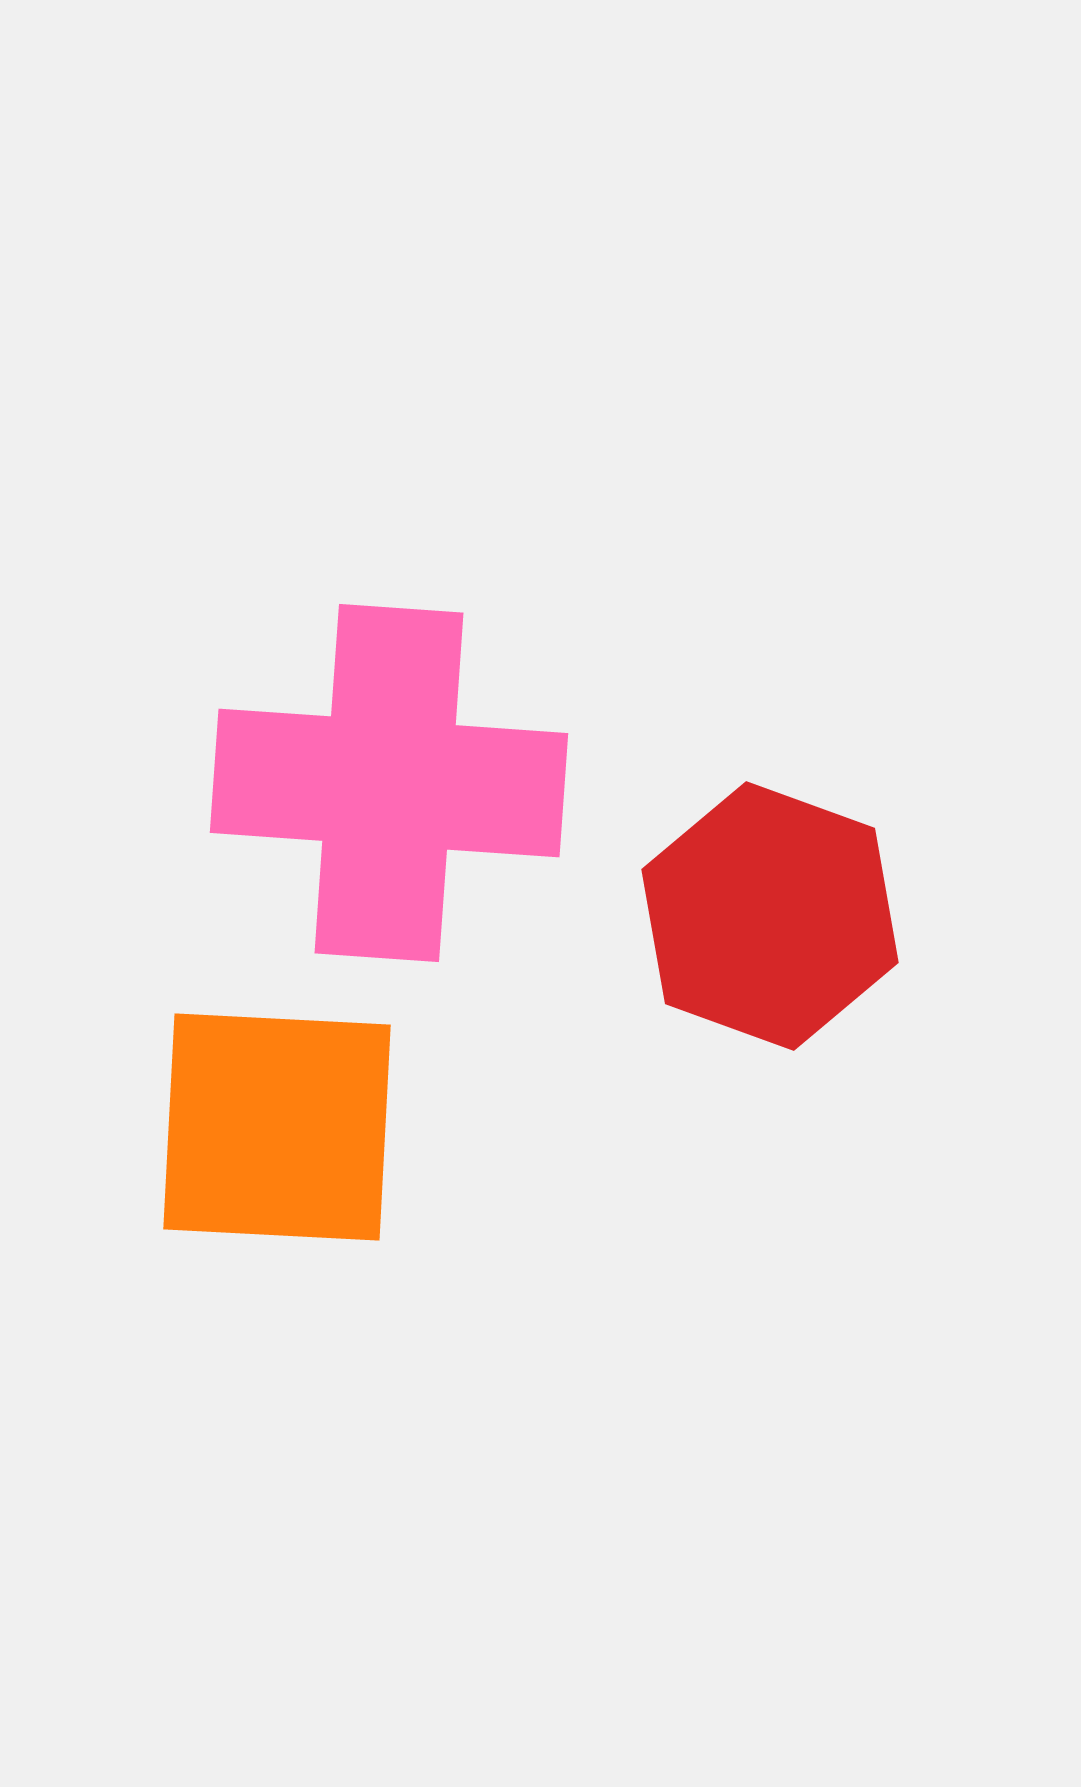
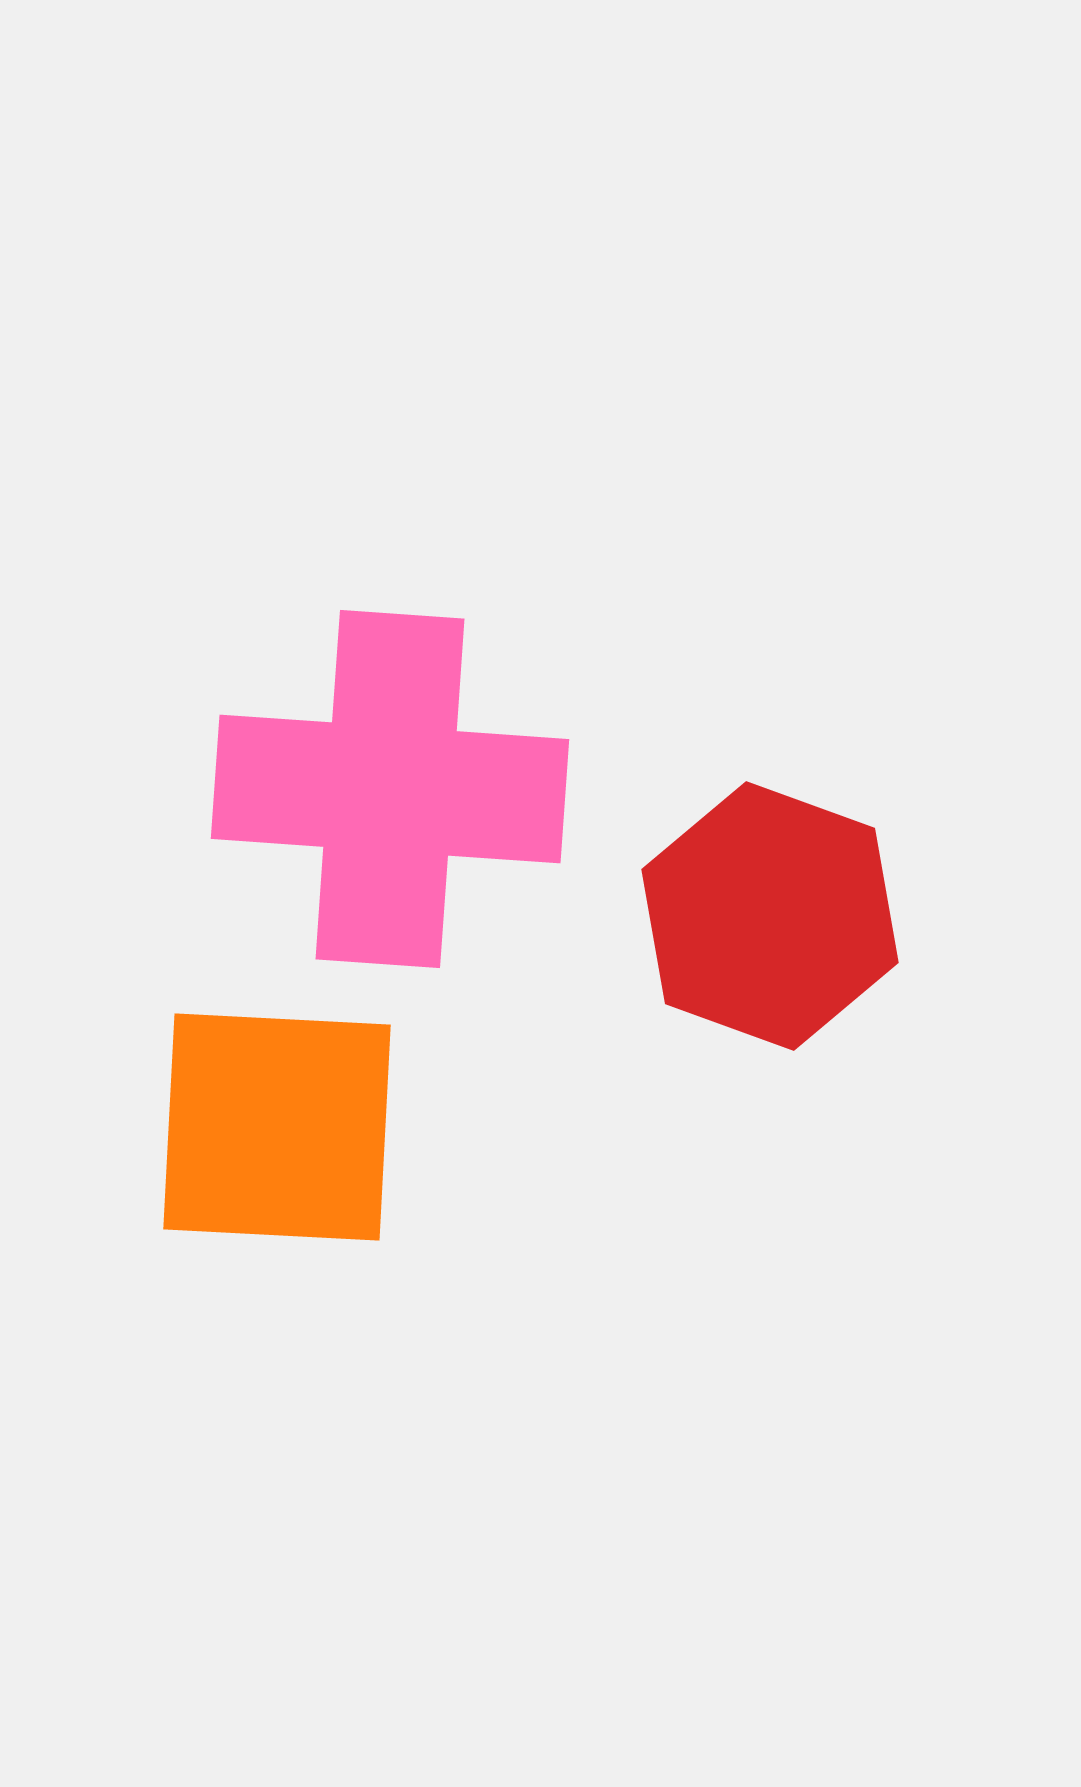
pink cross: moved 1 px right, 6 px down
